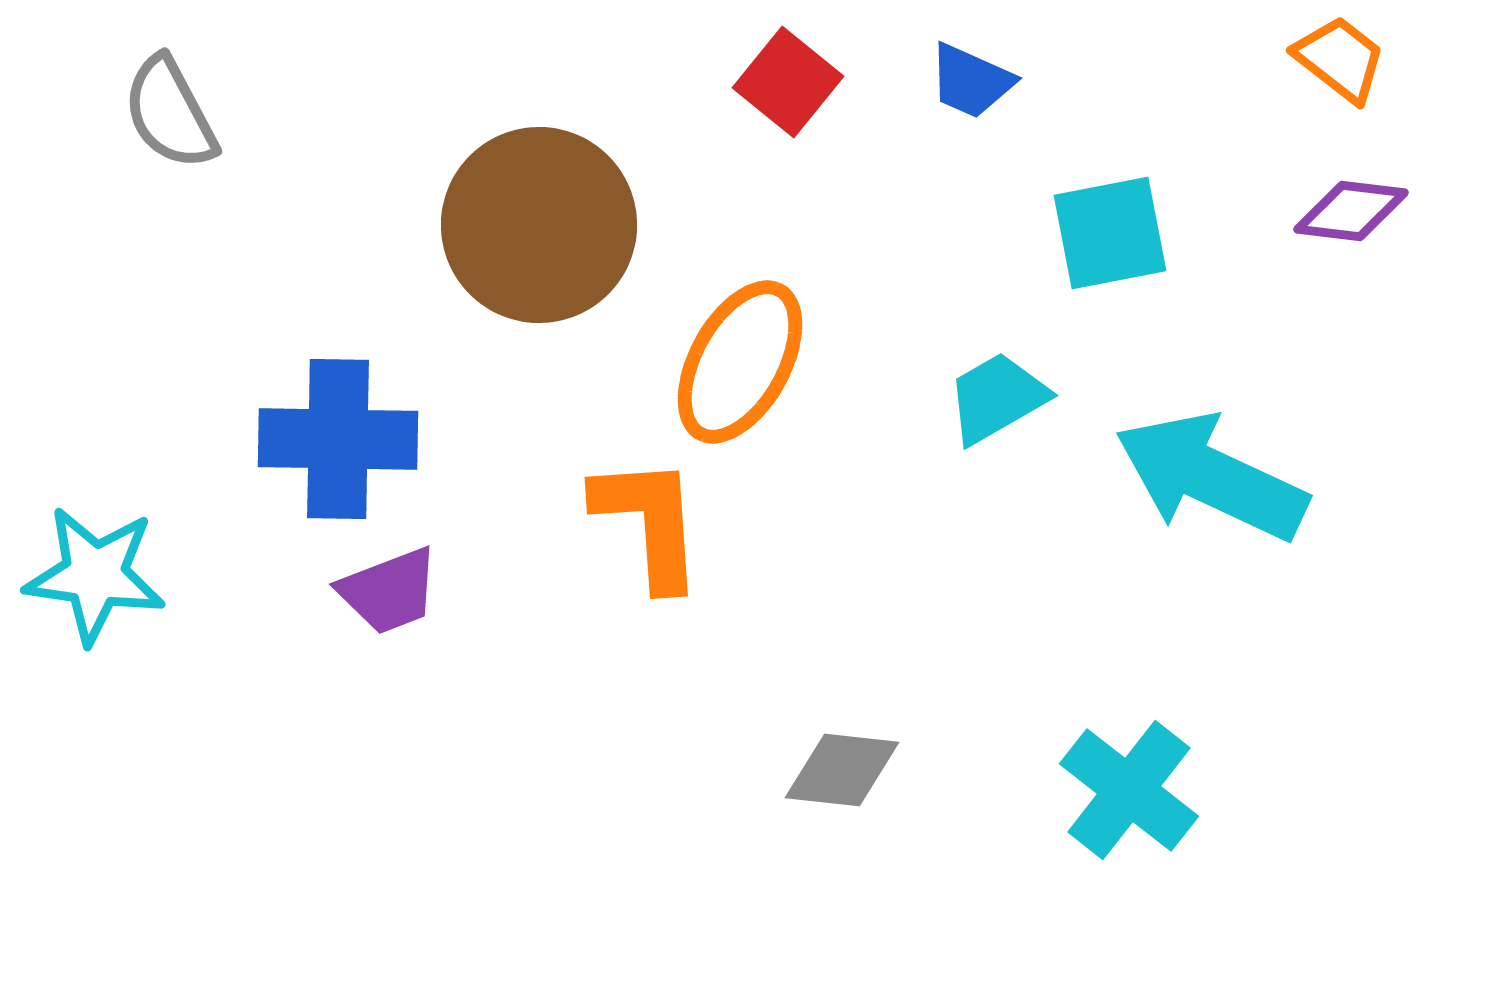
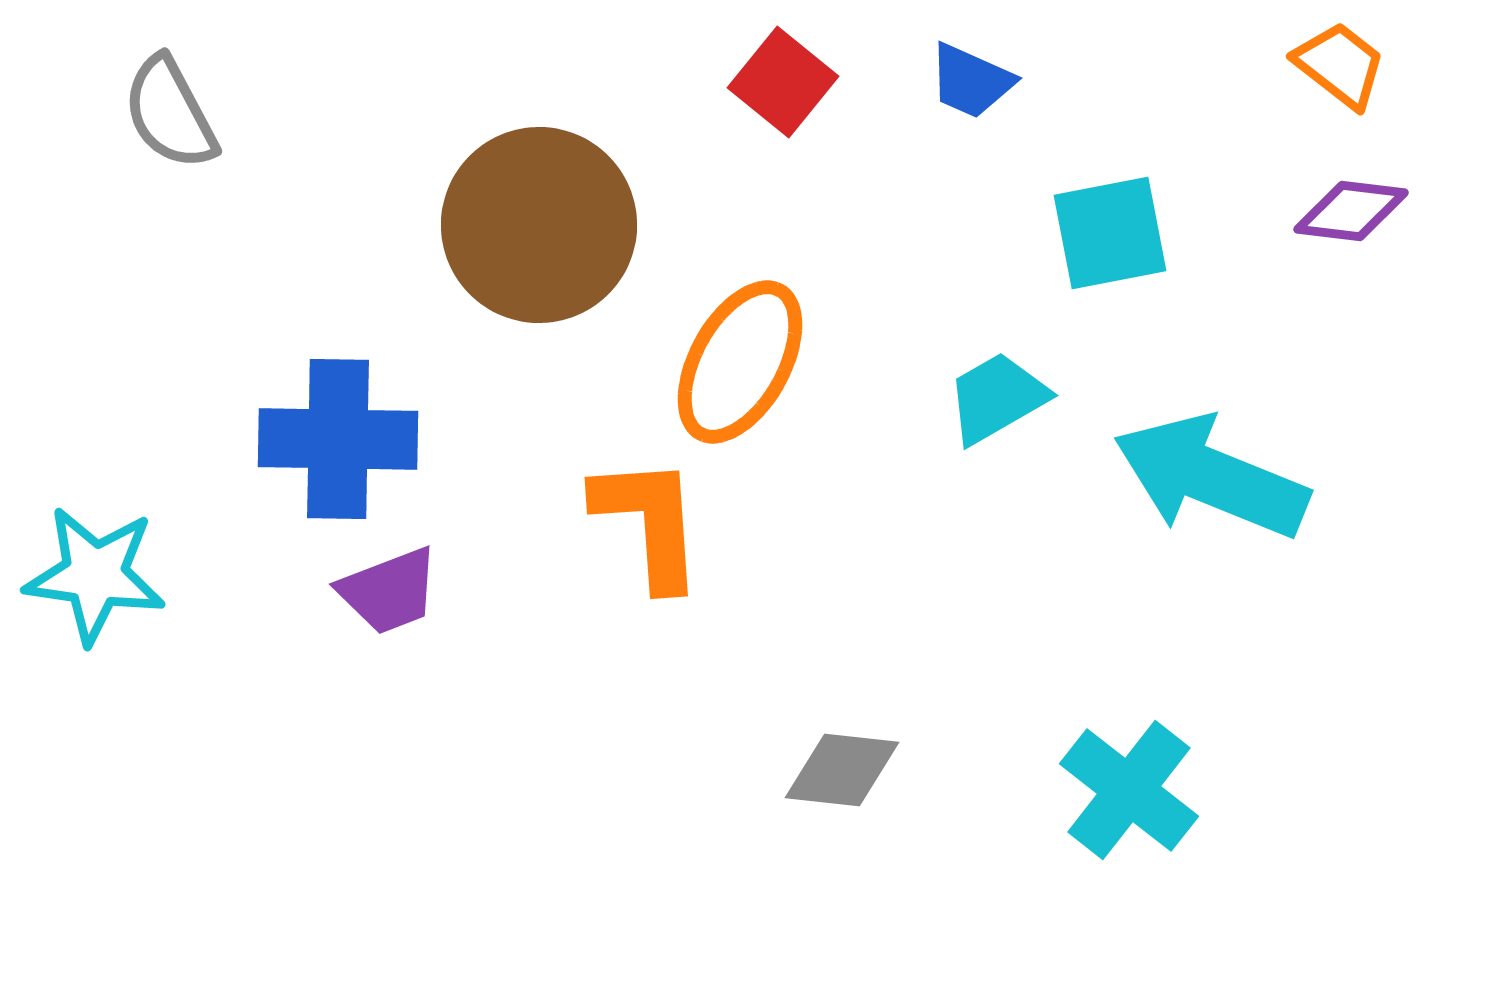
orange trapezoid: moved 6 px down
red square: moved 5 px left
cyan arrow: rotated 3 degrees counterclockwise
